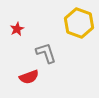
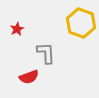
yellow hexagon: moved 2 px right
gray L-shape: rotated 15 degrees clockwise
